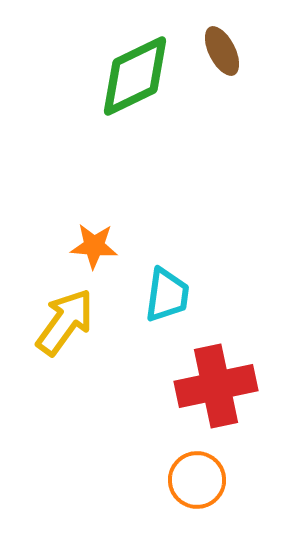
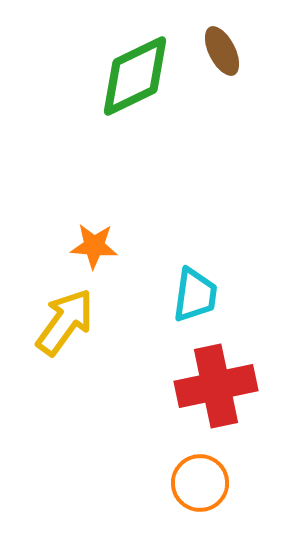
cyan trapezoid: moved 28 px right
orange circle: moved 3 px right, 3 px down
